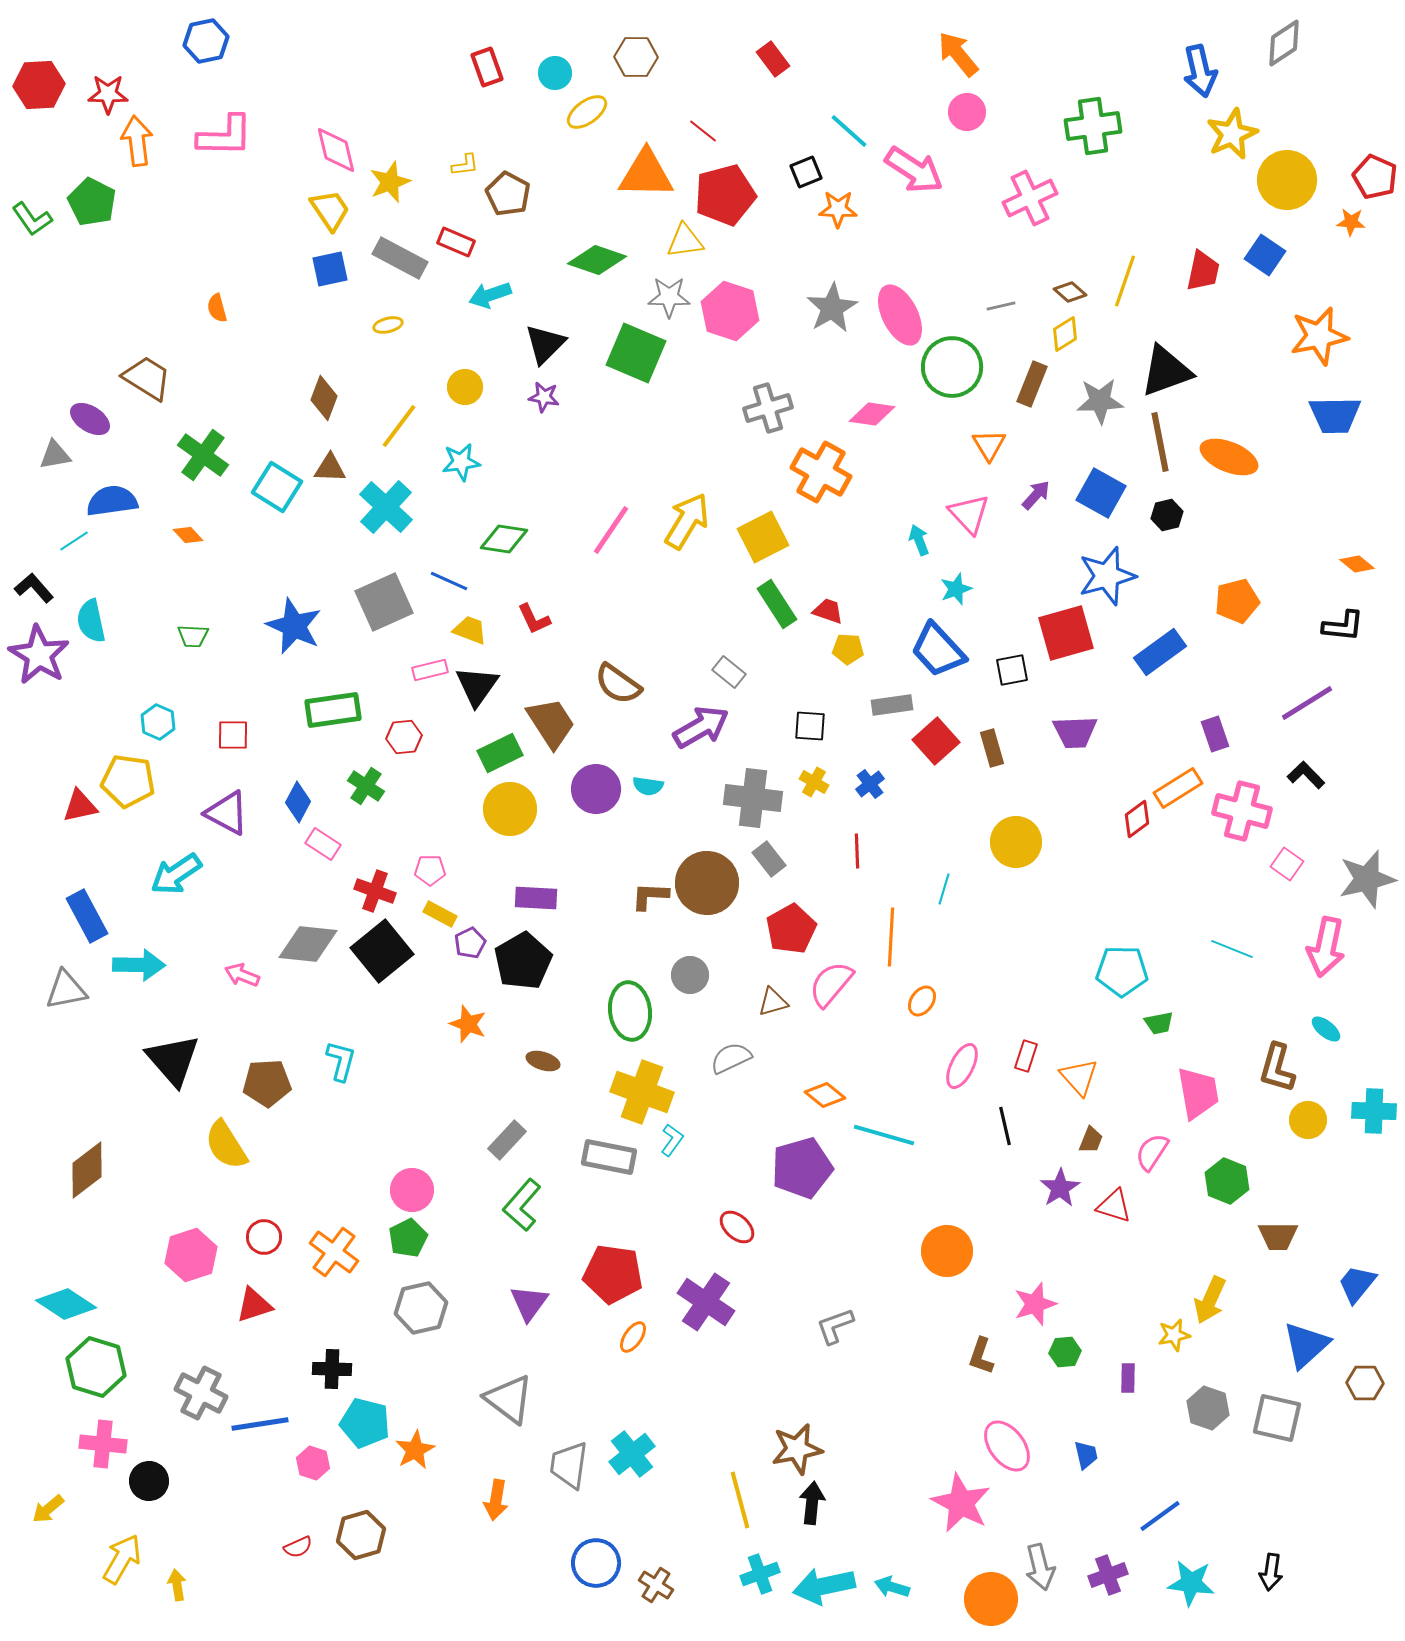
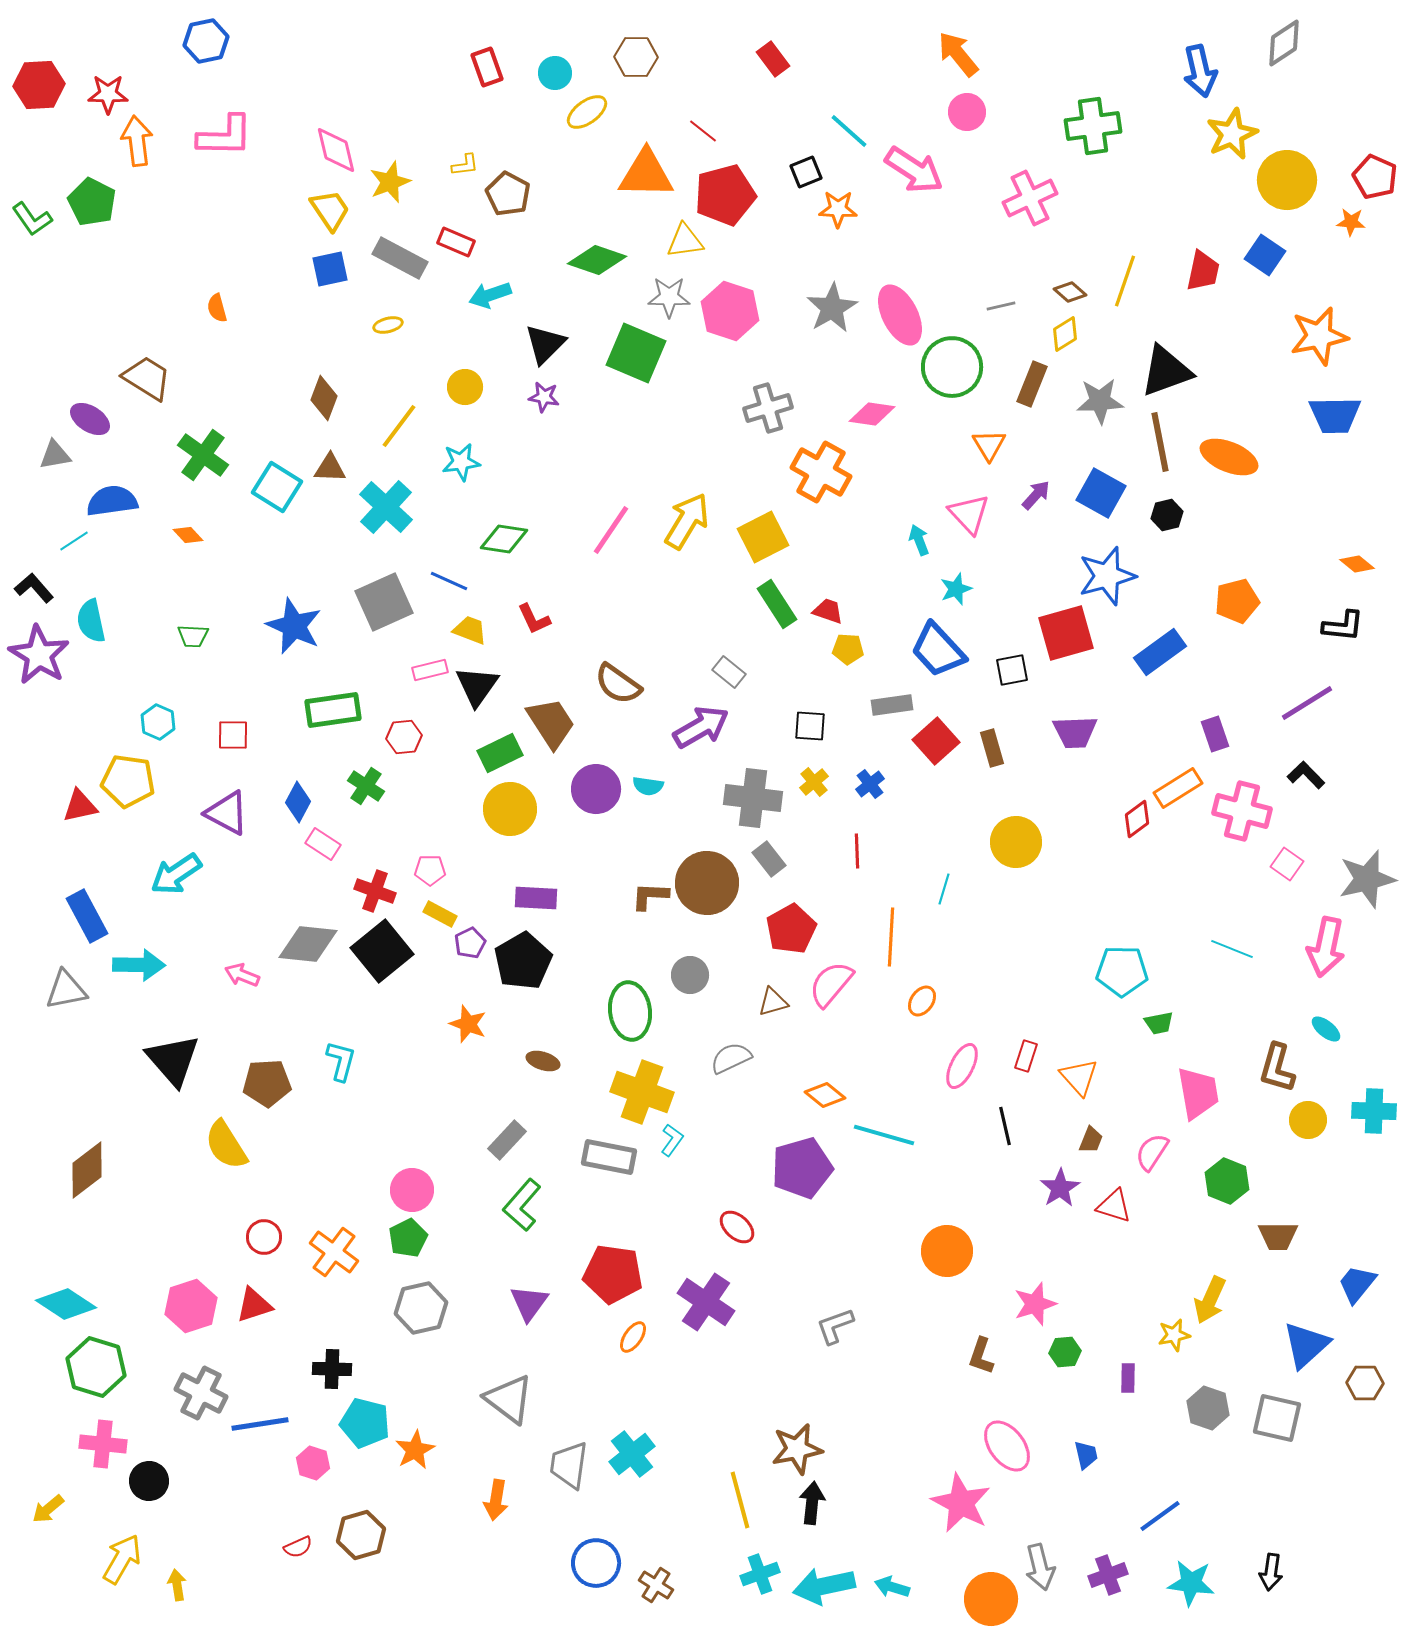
yellow cross at (814, 782): rotated 20 degrees clockwise
pink hexagon at (191, 1255): moved 51 px down
